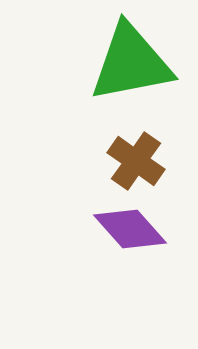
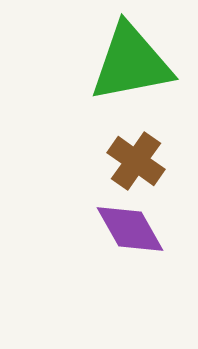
purple diamond: rotated 12 degrees clockwise
